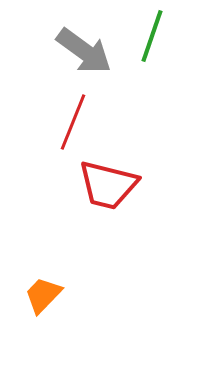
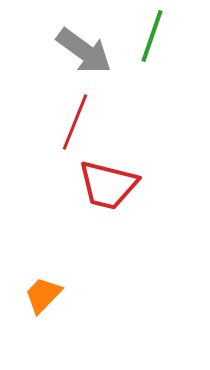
red line: moved 2 px right
